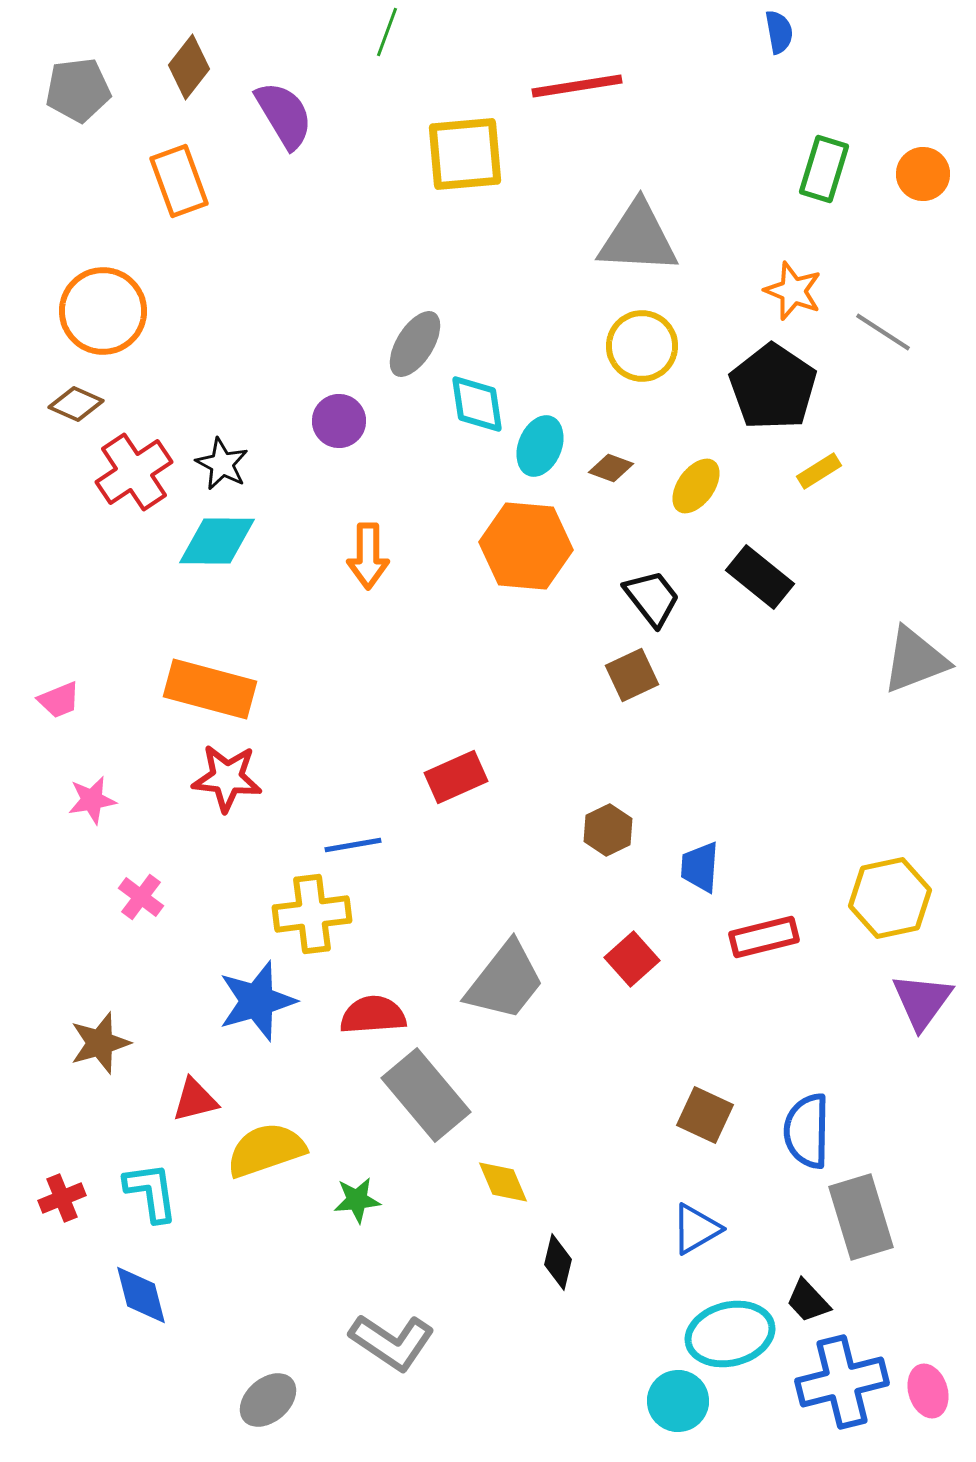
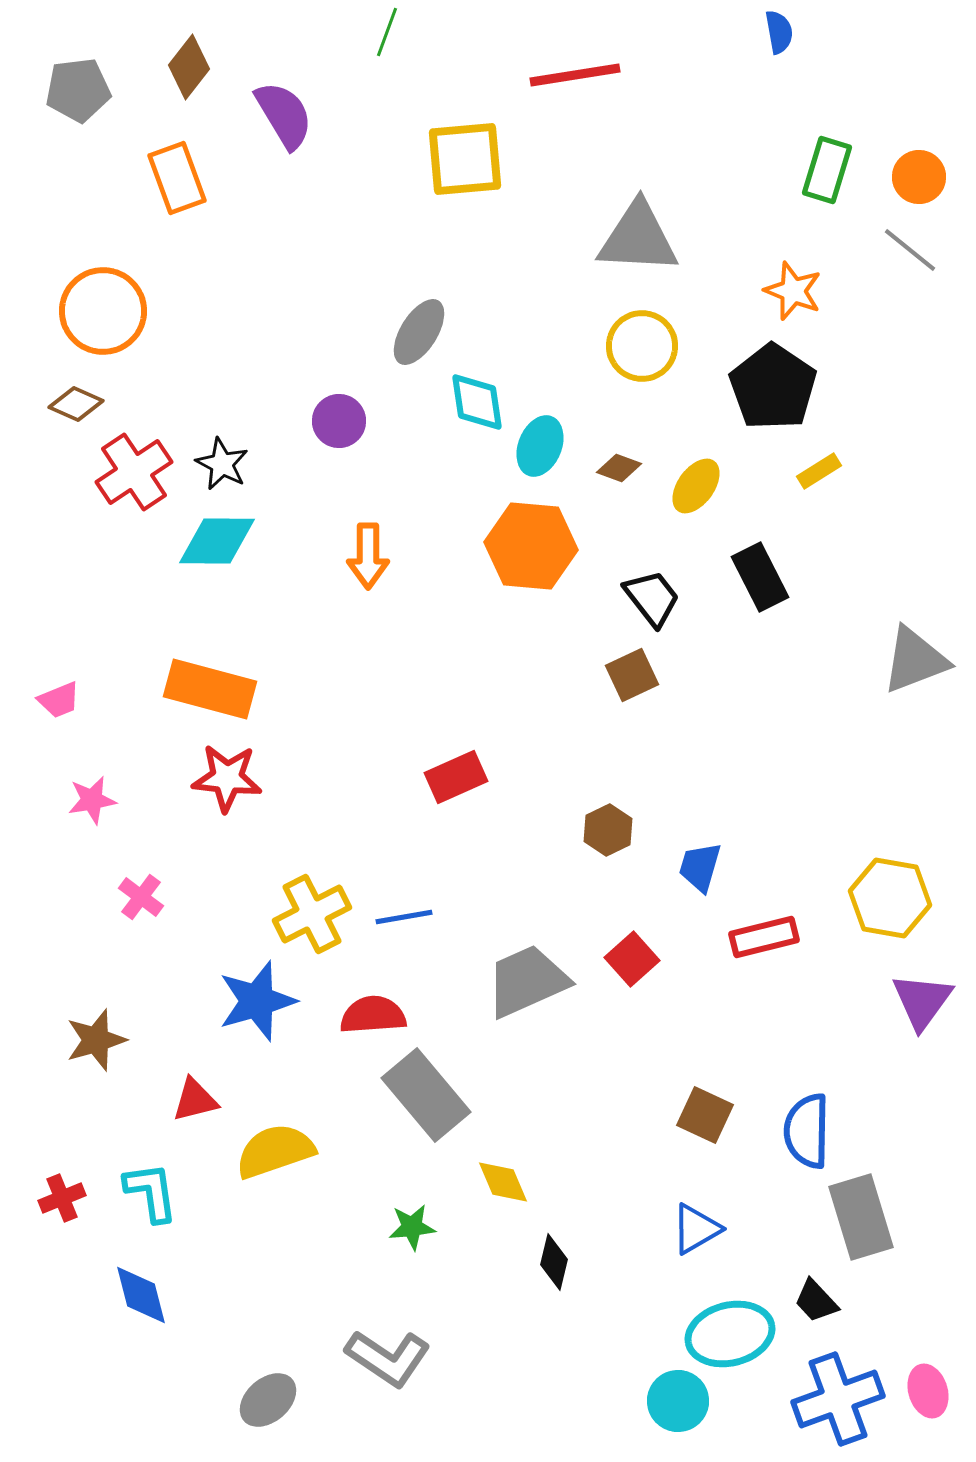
red line at (577, 86): moved 2 px left, 11 px up
yellow square at (465, 154): moved 5 px down
green rectangle at (824, 169): moved 3 px right, 1 px down
orange circle at (923, 174): moved 4 px left, 3 px down
orange rectangle at (179, 181): moved 2 px left, 3 px up
gray line at (883, 332): moved 27 px right, 82 px up; rotated 6 degrees clockwise
gray ellipse at (415, 344): moved 4 px right, 12 px up
cyan diamond at (477, 404): moved 2 px up
brown diamond at (611, 468): moved 8 px right
orange hexagon at (526, 546): moved 5 px right
black rectangle at (760, 577): rotated 24 degrees clockwise
blue line at (353, 845): moved 51 px right, 72 px down
blue trapezoid at (700, 867): rotated 12 degrees clockwise
yellow hexagon at (890, 898): rotated 22 degrees clockwise
yellow cross at (312, 914): rotated 20 degrees counterclockwise
gray trapezoid at (505, 981): moved 22 px right; rotated 152 degrees counterclockwise
brown star at (100, 1043): moved 4 px left, 3 px up
yellow semicircle at (266, 1150): moved 9 px right, 1 px down
green star at (357, 1200): moved 55 px right, 27 px down
black diamond at (558, 1262): moved 4 px left
black trapezoid at (808, 1301): moved 8 px right
gray L-shape at (392, 1342): moved 4 px left, 16 px down
blue cross at (842, 1382): moved 4 px left, 17 px down; rotated 6 degrees counterclockwise
